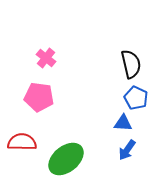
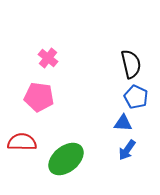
pink cross: moved 2 px right
blue pentagon: moved 1 px up
